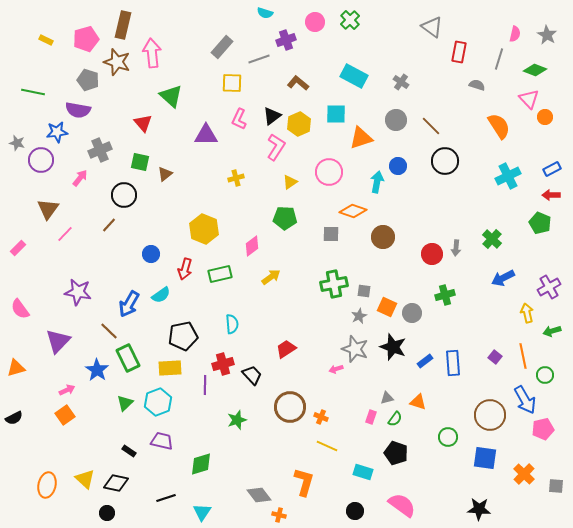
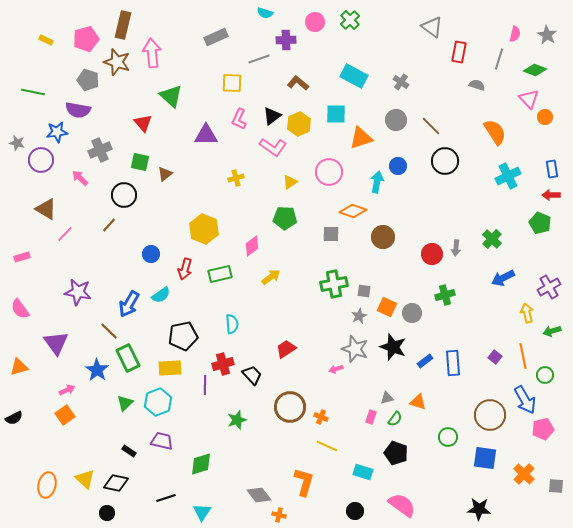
purple cross at (286, 40): rotated 18 degrees clockwise
gray rectangle at (222, 47): moved 6 px left, 10 px up; rotated 25 degrees clockwise
orange semicircle at (499, 126): moved 4 px left, 6 px down
pink L-shape at (276, 147): moved 3 px left; rotated 92 degrees clockwise
blue rectangle at (552, 169): rotated 72 degrees counterclockwise
pink arrow at (80, 178): rotated 84 degrees counterclockwise
brown triangle at (48, 209): moved 2 px left; rotated 35 degrees counterclockwise
pink rectangle at (18, 248): moved 4 px right, 9 px down; rotated 28 degrees clockwise
purple triangle at (58, 341): moved 2 px left, 2 px down; rotated 20 degrees counterclockwise
orange triangle at (16, 368): moved 3 px right, 1 px up
